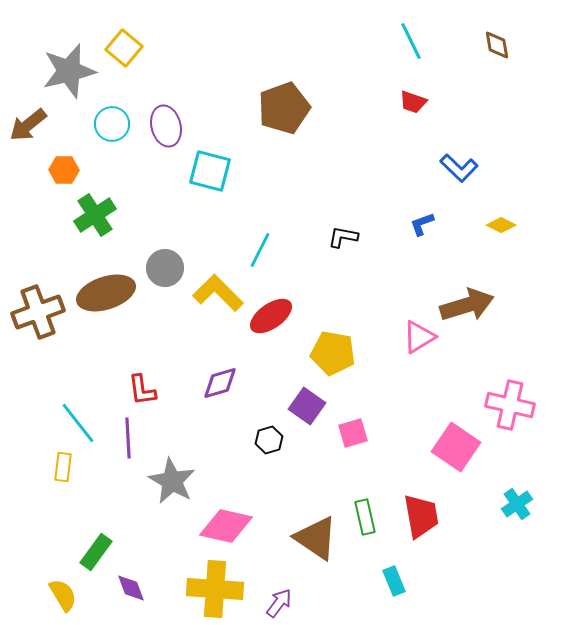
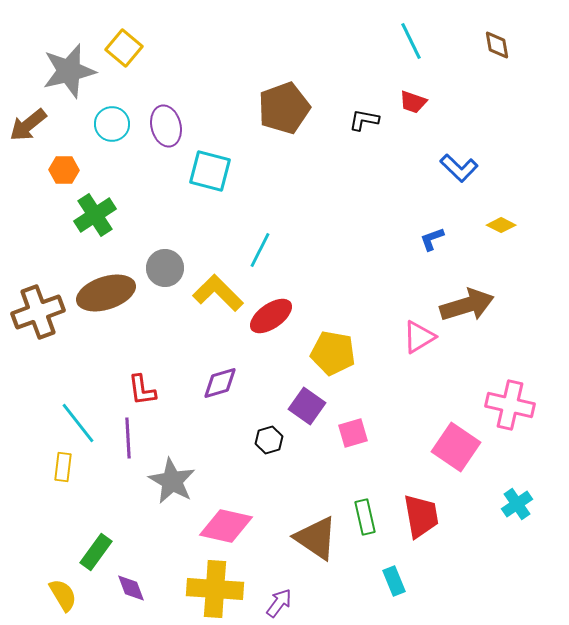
blue L-shape at (422, 224): moved 10 px right, 15 px down
black L-shape at (343, 237): moved 21 px right, 117 px up
